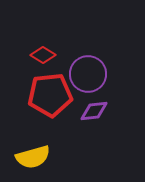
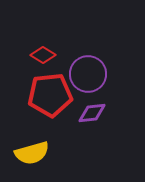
purple diamond: moved 2 px left, 2 px down
yellow semicircle: moved 1 px left, 4 px up
